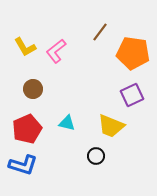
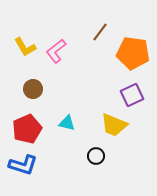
yellow trapezoid: moved 3 px right, 1 px up
